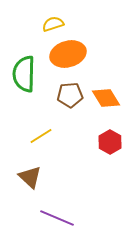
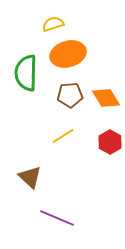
green semicircle: moved 2 px right, 1 px up
yellow line: moved 22 px right
